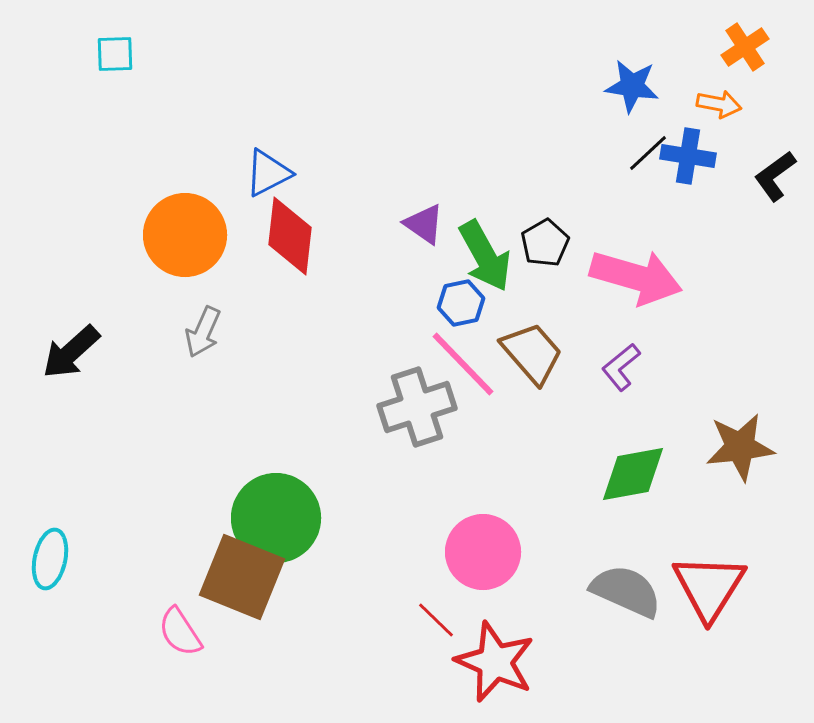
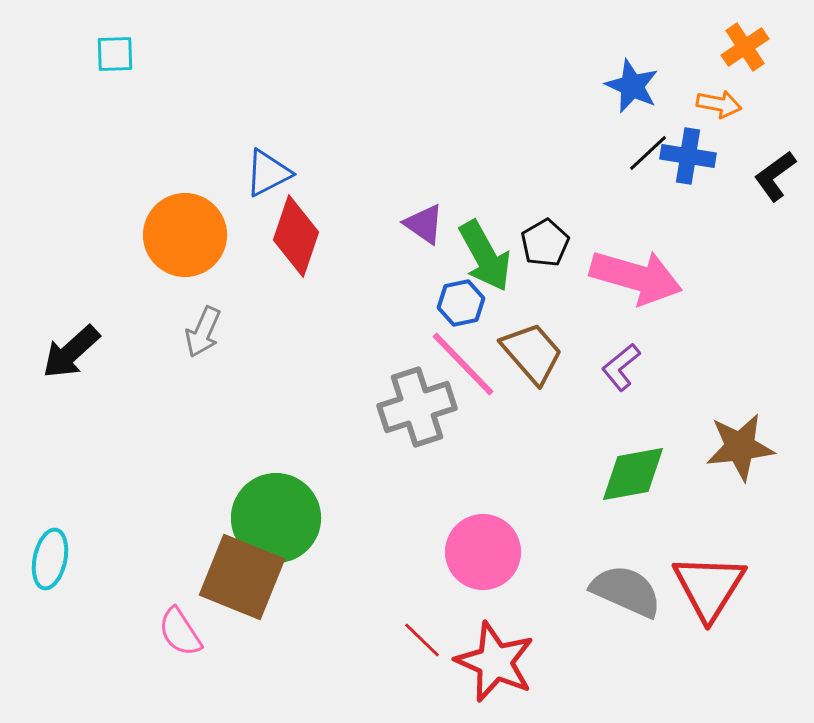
blue star: rotated 16 degrees clockwise
red diamond: moved 6 px right; rotated 12 degrees clockwise
red line: moved 14 px left, 20 px down
